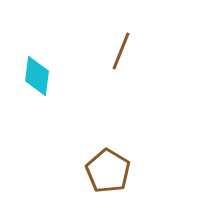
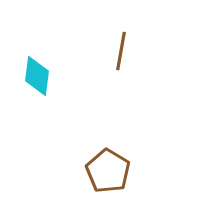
brown line: rotated 12 degrees counterclockwise
